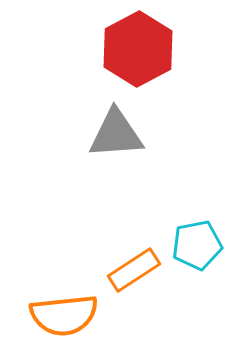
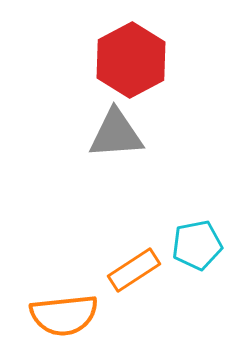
red hexagon: moved 7 px left, 11 px down
